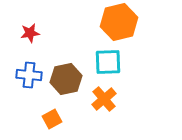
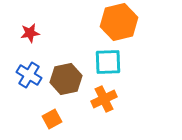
blue cross: rotated 25 degrees clockwise
orange cross: rotated 15 degrees clockwise
